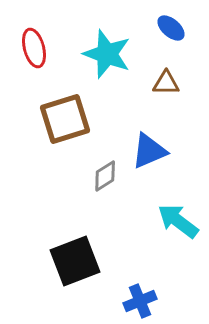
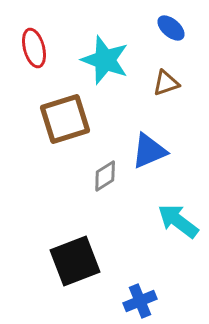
cyan star: moved 2 px left, 6 px down
brown triangle: rotated 20 degrees counterclockwise
